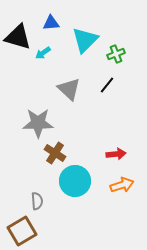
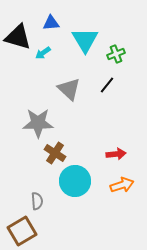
cyan triangle: rotated 16 degrees counterclockwise
